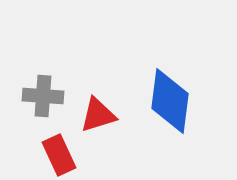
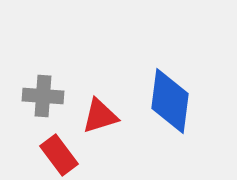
red triangle: moved 2 px right, 1 px down
red rectangle: rotated 12 degrees counterclockwise
